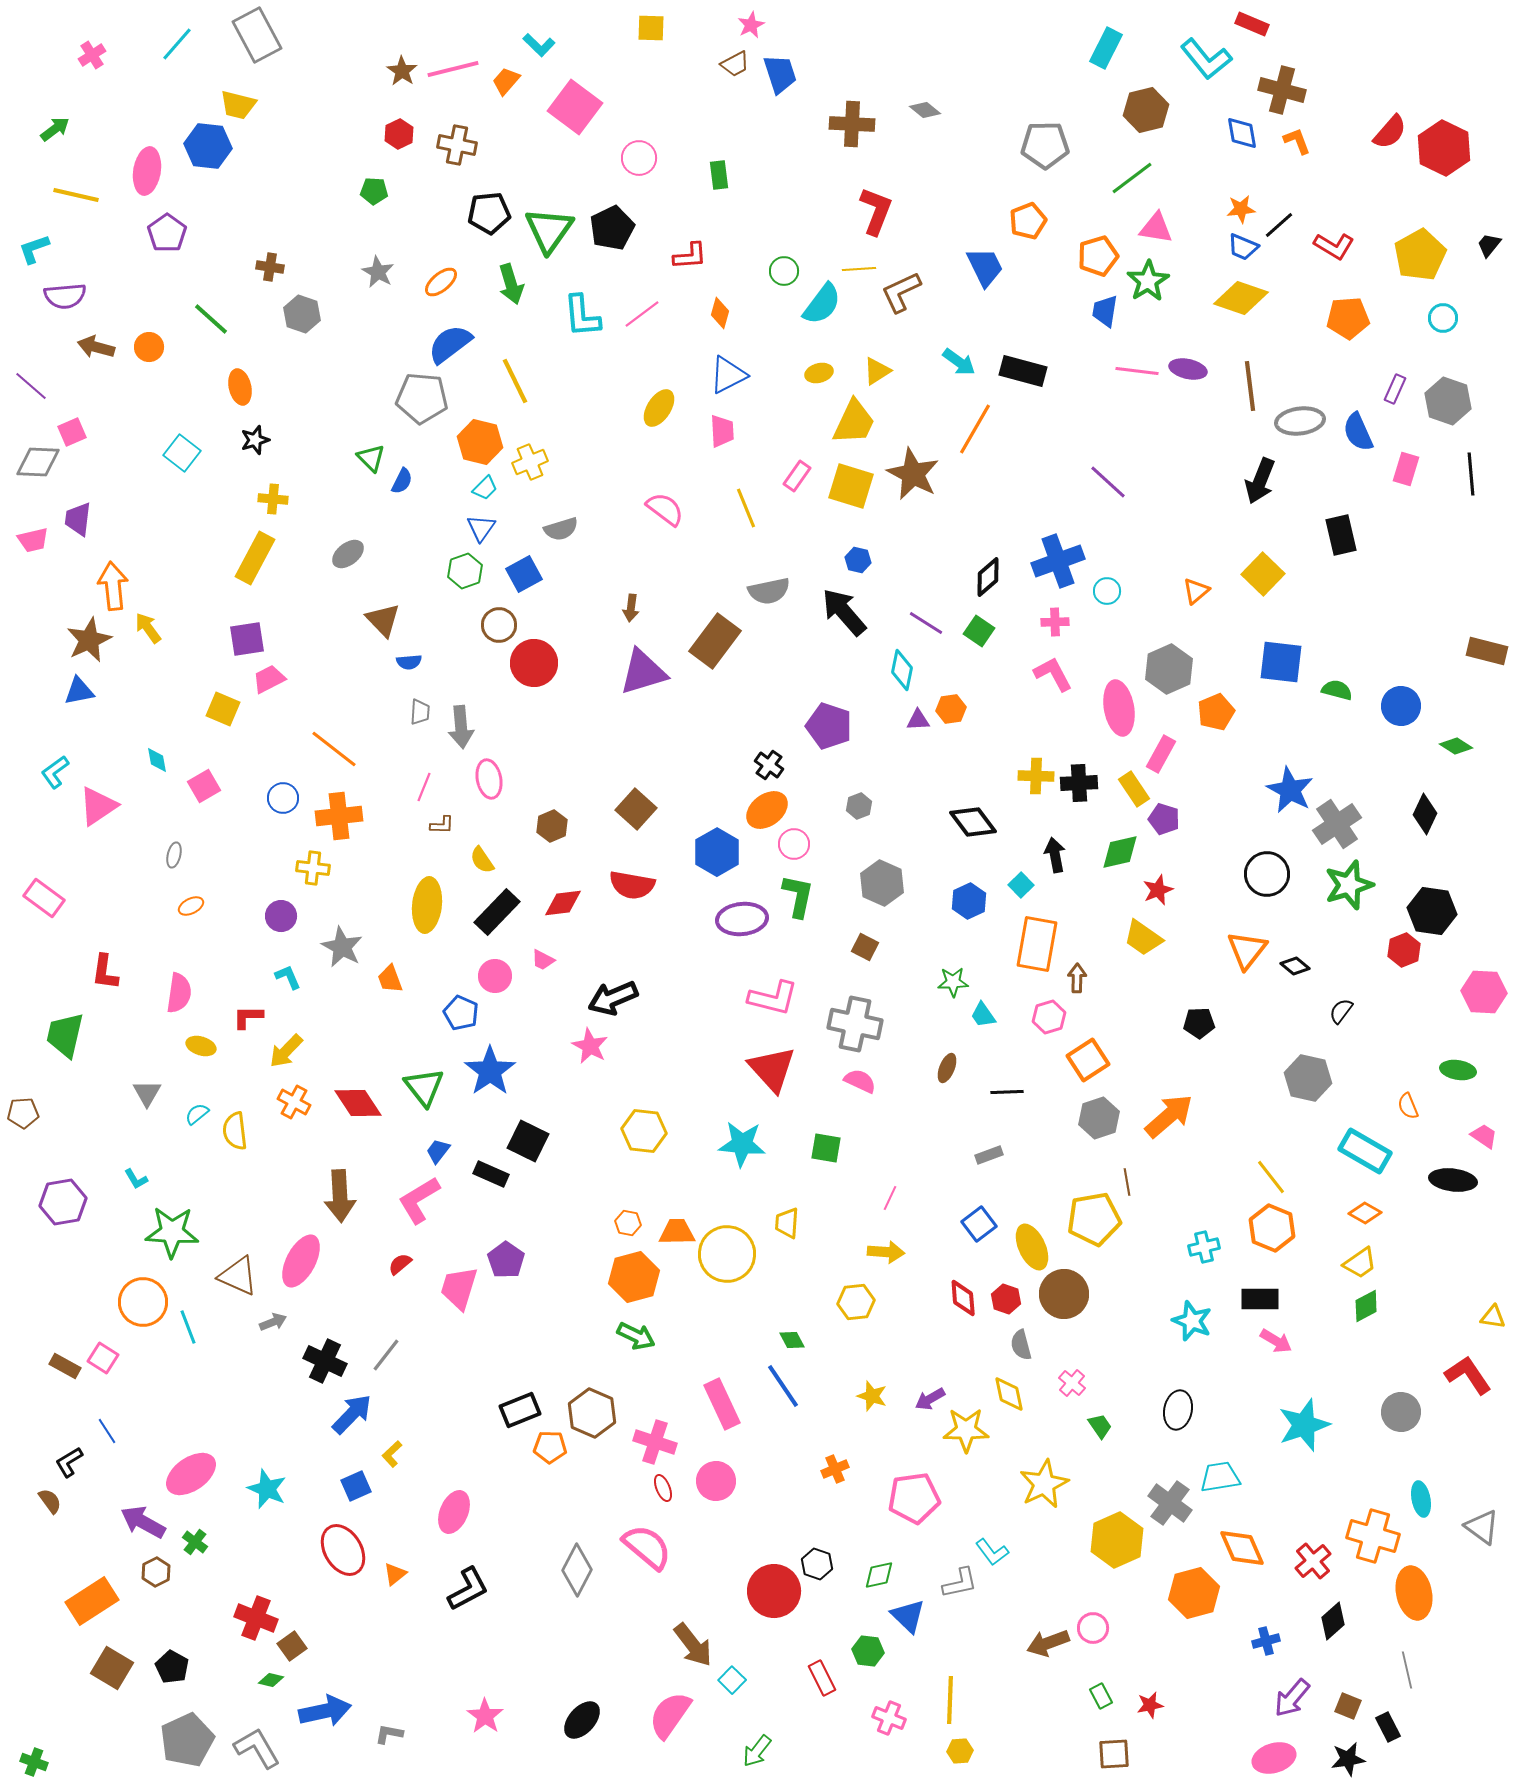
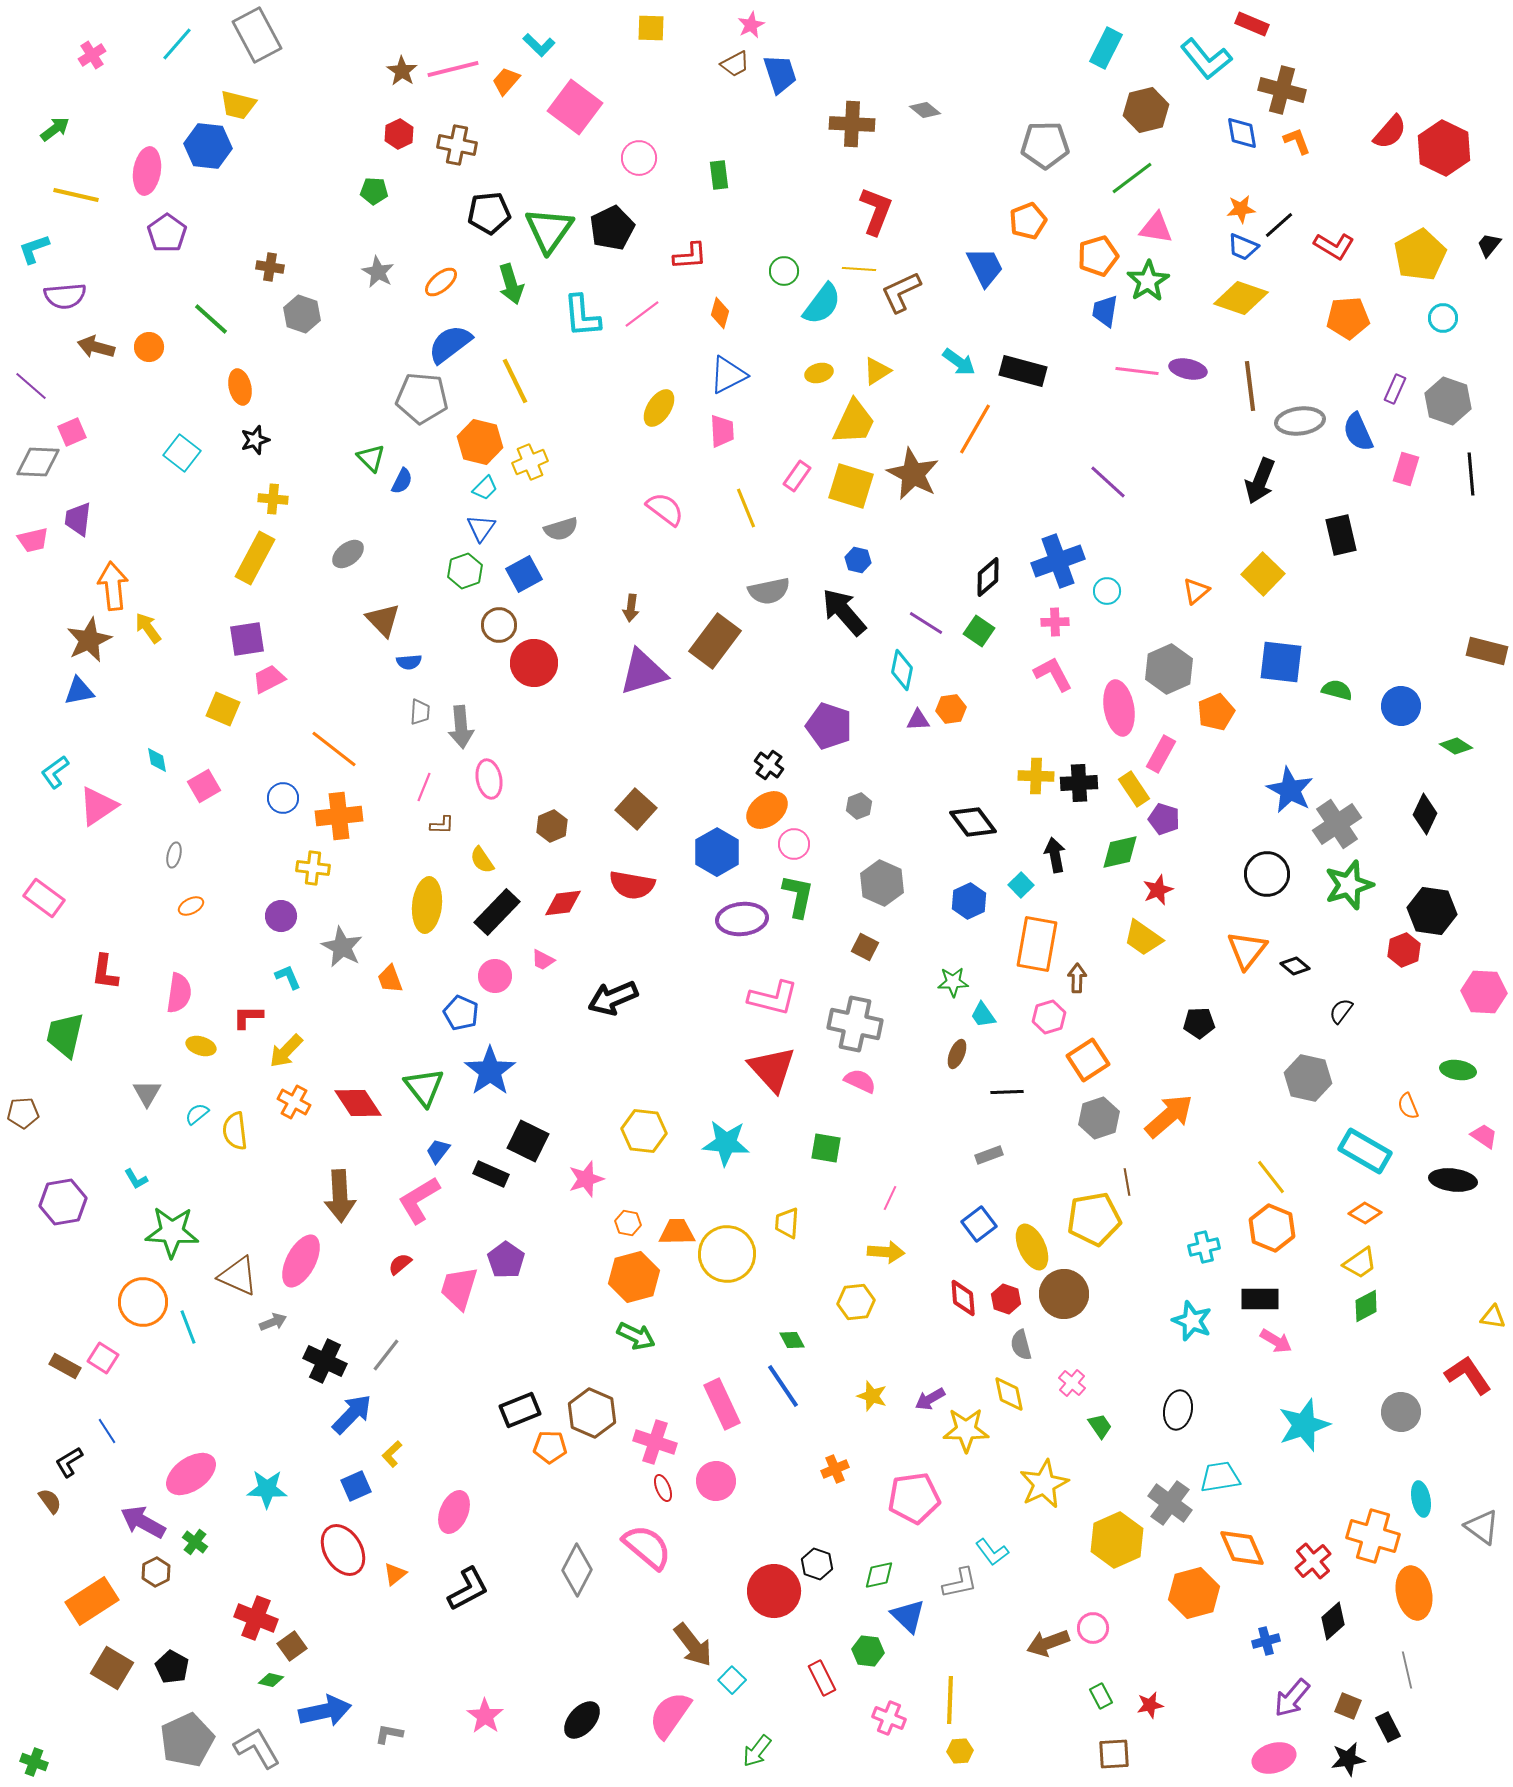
yellow line at (859, 269): rotated 8 degrees clockwise
pink star at (590, 1046): moved 4 px left, 133 px down; rotated 27 degrees clockwise
brown ellipse at (947, 1068): moved 10 px right, 14 px up
cyan star at (742, 1144): moved 16 px left, 1 px up
cyan star at (267, 1489): rotated 21 degrees counterclockwise
